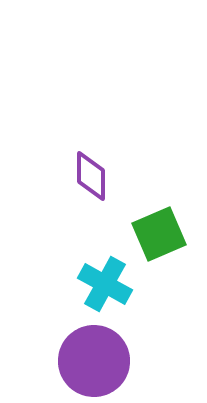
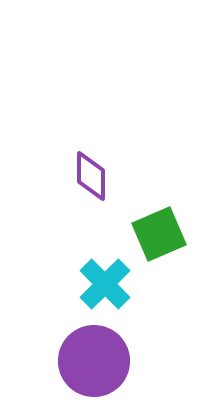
cyan cross: rotated 16 degrees clockwise
